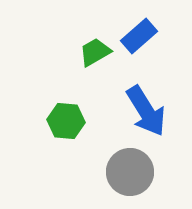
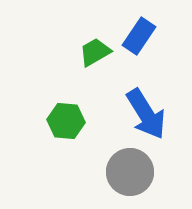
blue rectangle: rotated 15 degrees counterclockwise
blue arrow: moved 3 px down
